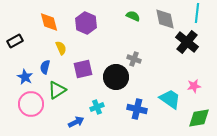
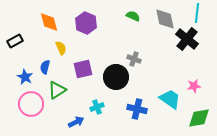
black cross: moved 3 px up
